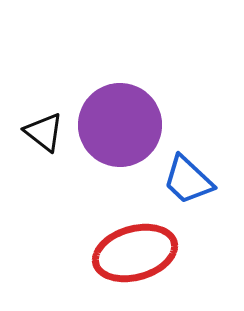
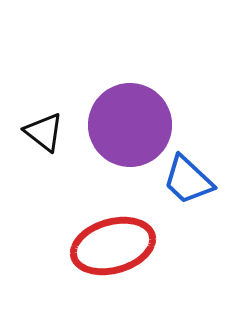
purple circle: moved 10 px right
red ellipse: moved 22 px left, 7 px up
